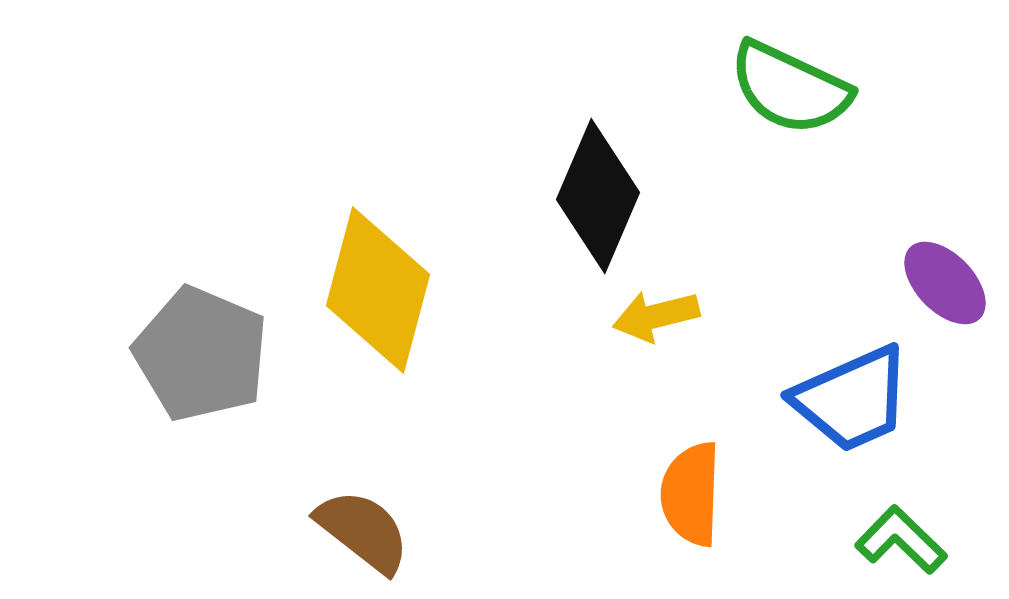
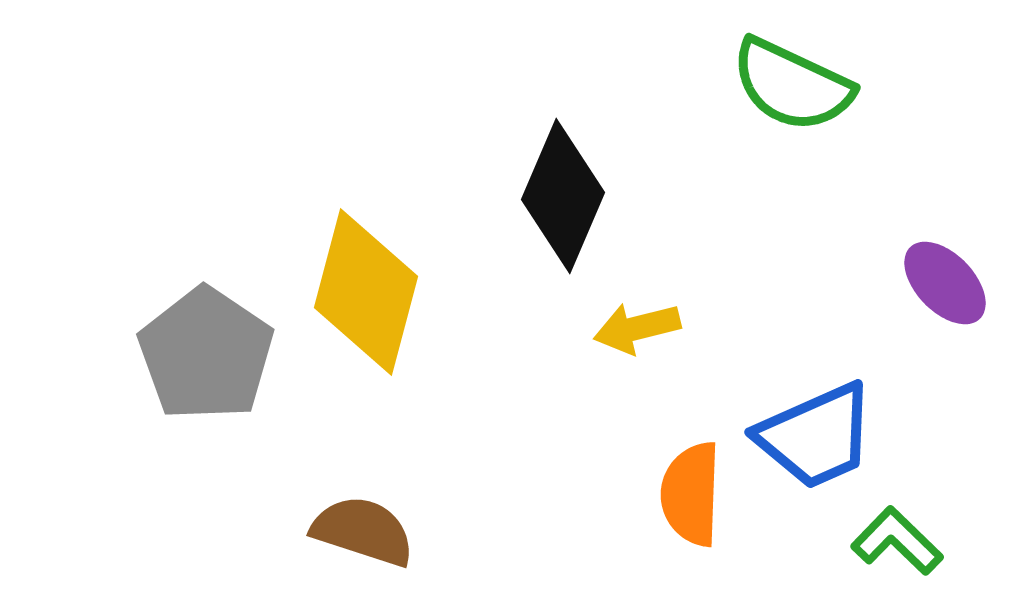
green semicircle: moved 2 px right, 3 px up
black diamond: moved 35 px left
yellow diamond: moved 12 px left, 2 px down
yellow arrow: moved 19 px left, 12 px down
gray pentagon: moved 5 px right; rotated 11 degrees clockwise
blue trapezoid: moved 36 px left, 37 px down
brown semicircle: rotated 20 degrees counterclockwise
green L-shape: moved 4 px left, 1 px down
